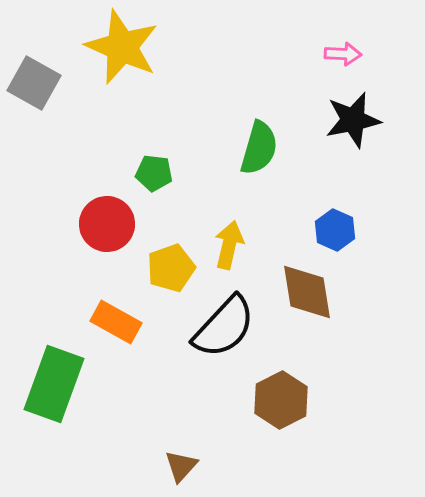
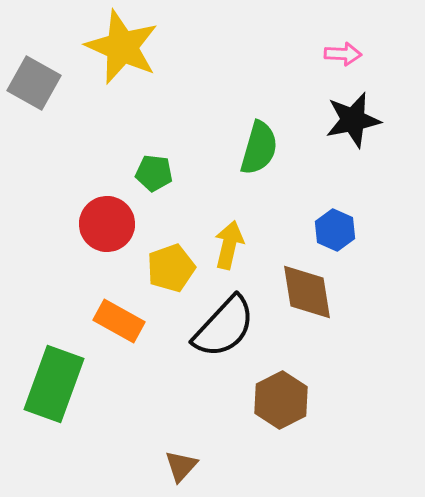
orange rectangle: moved 3 px right, 1 px up
